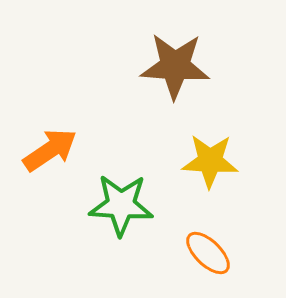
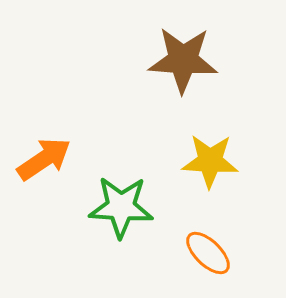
brown star: moved 8 px right, 6 px up
orange arrow: moved 6 px left, 9 px down
green star: moved 2 px down
